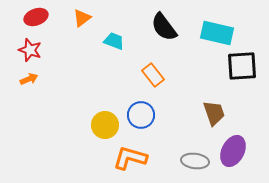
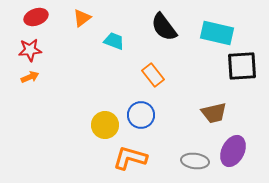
red star: rotated 25 degrees counterclockwise
orange arrow: moved 1 px right, 2 px up
brown trapezoid: rotated 96 degrees clockwise
